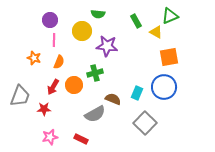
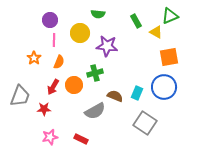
yellow circle: moved 2 px left, 2 px down
orange star: rotated 16 degrees clockwise
brown semicircle: moved 2 px right, 3 px up
gray semicircle: moved 3 px up
gray square: rotated 10 degrees counterclockwise
